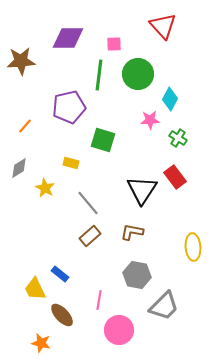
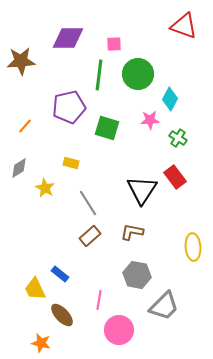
red triangle: moved 21 px right; rotated 28 degrees counterclockwise
green square: moved 4 px right, 12 px up
gray line: rotated 8 degrees clockwise
